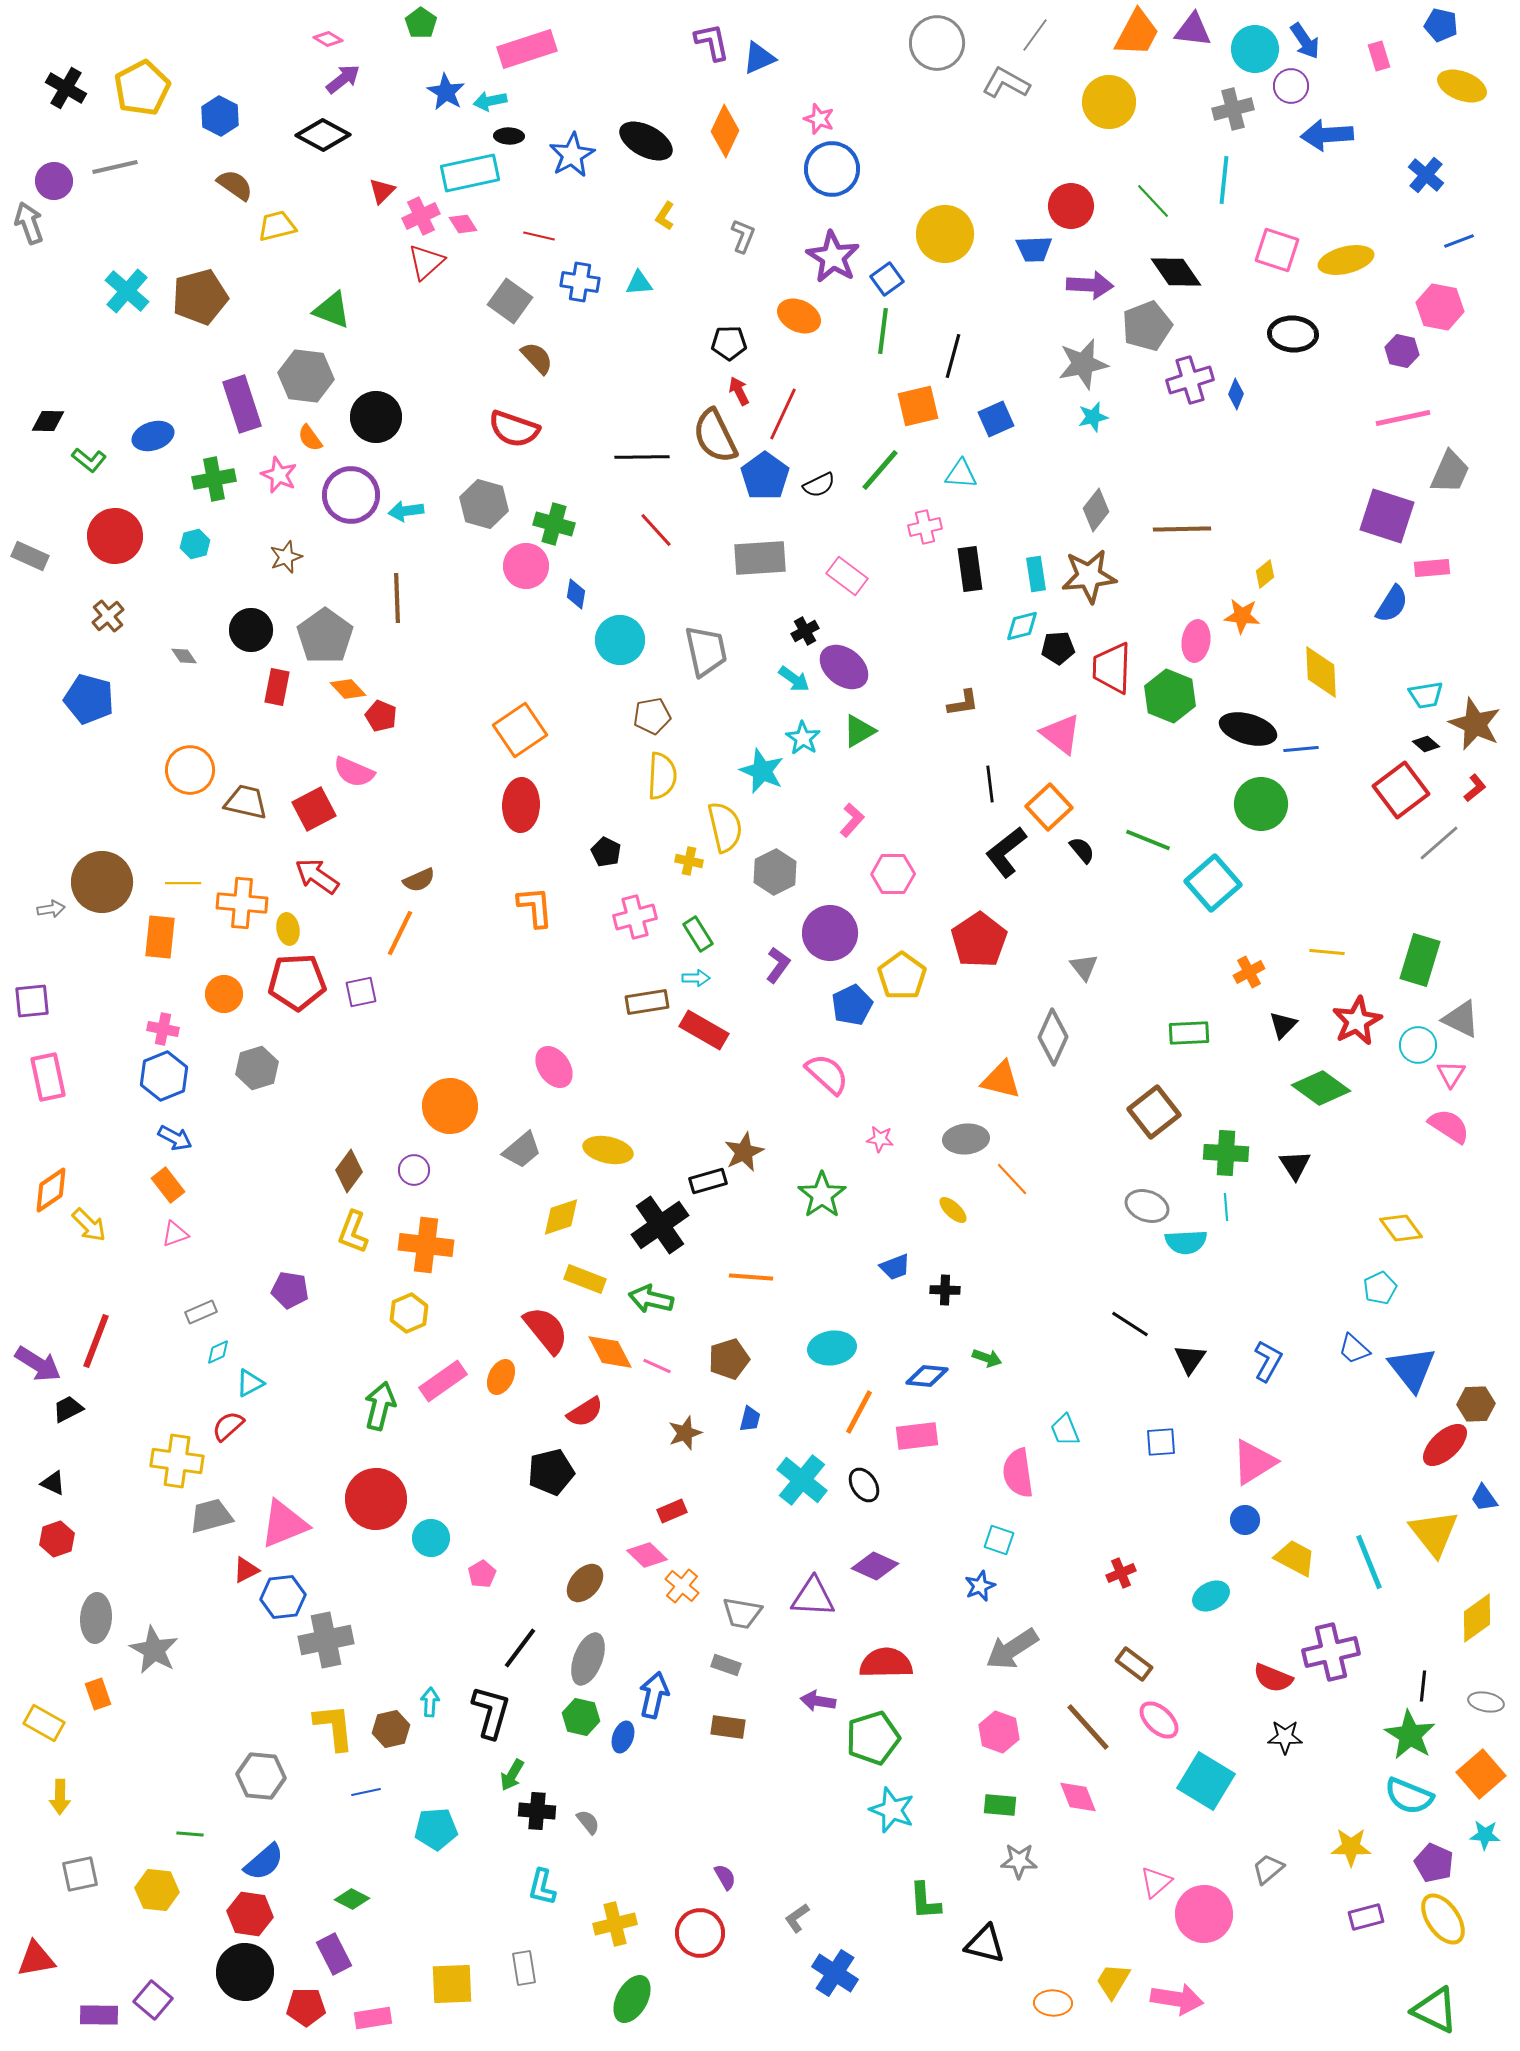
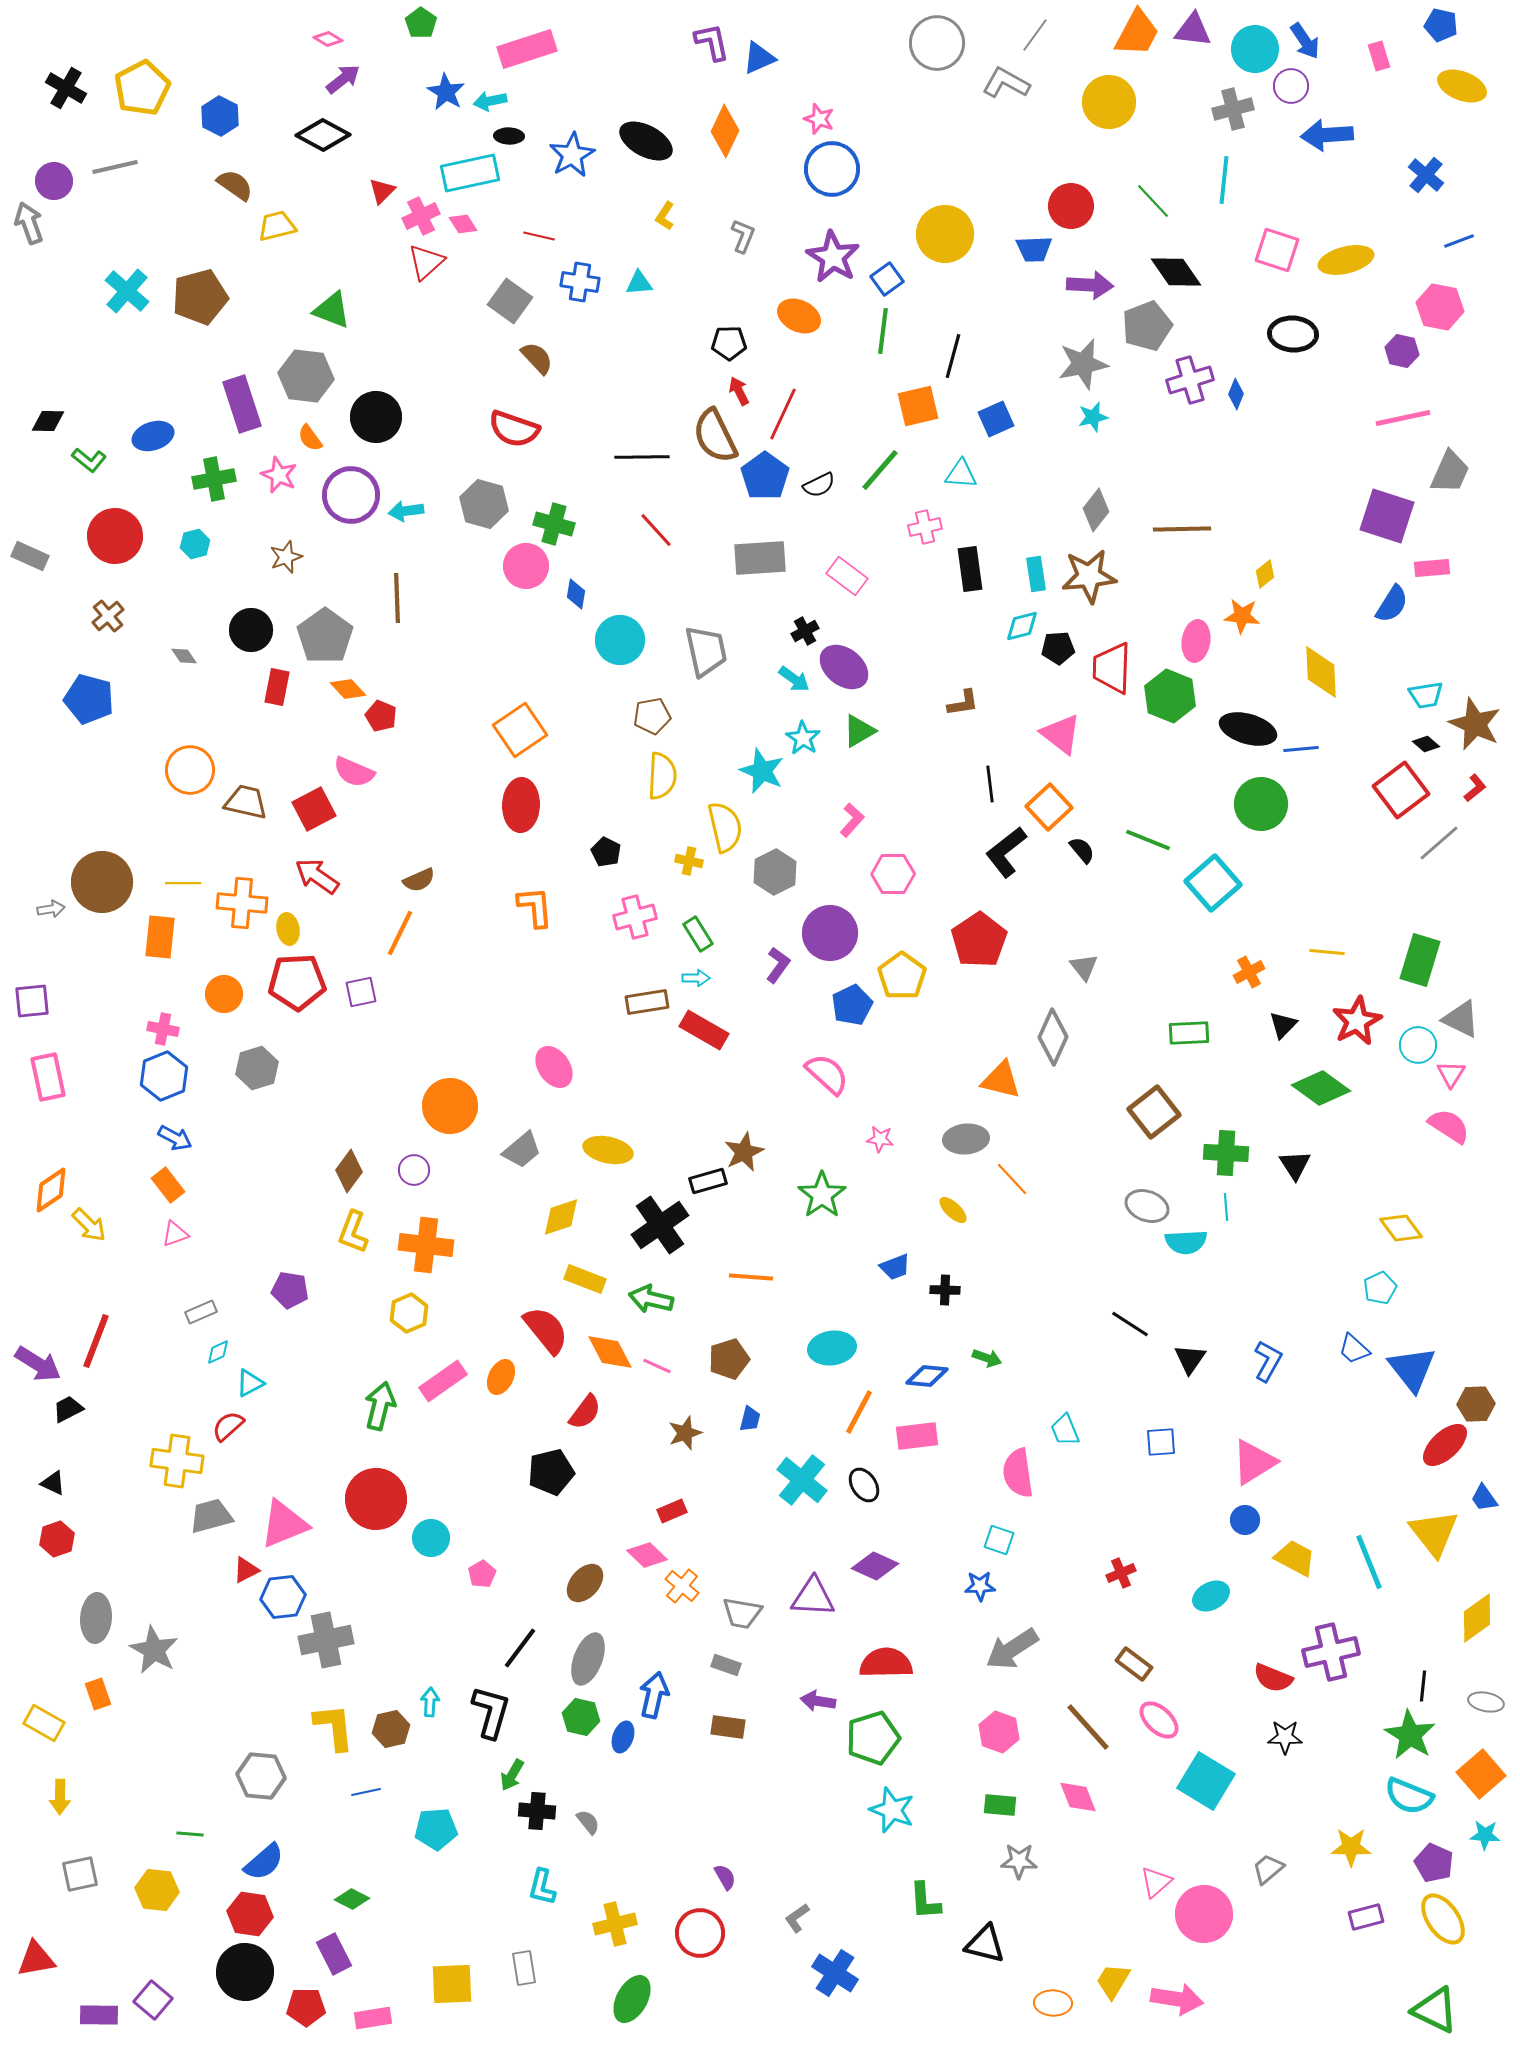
red semicircle at (585, 1412): rotated 21 degrees counterclockwise
blue star at (980, 1586): rotated 20 degrees clockwise
